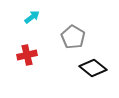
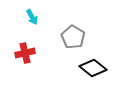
cyan arrow: rotated 98 degrees clockwise
red cross: moved 2 px left, 2 px up
